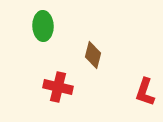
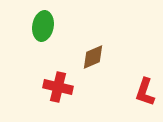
green ellipse: rotated 12 degrees clockwise
brown diamond: moved 2 px down; rotated 52 degrees clockwise
